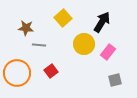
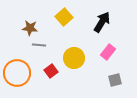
yellow square: moved 1 px right, 1 px up
brown star: moved 4 px right
yellow circle: moved 10 px left, 14 px down
